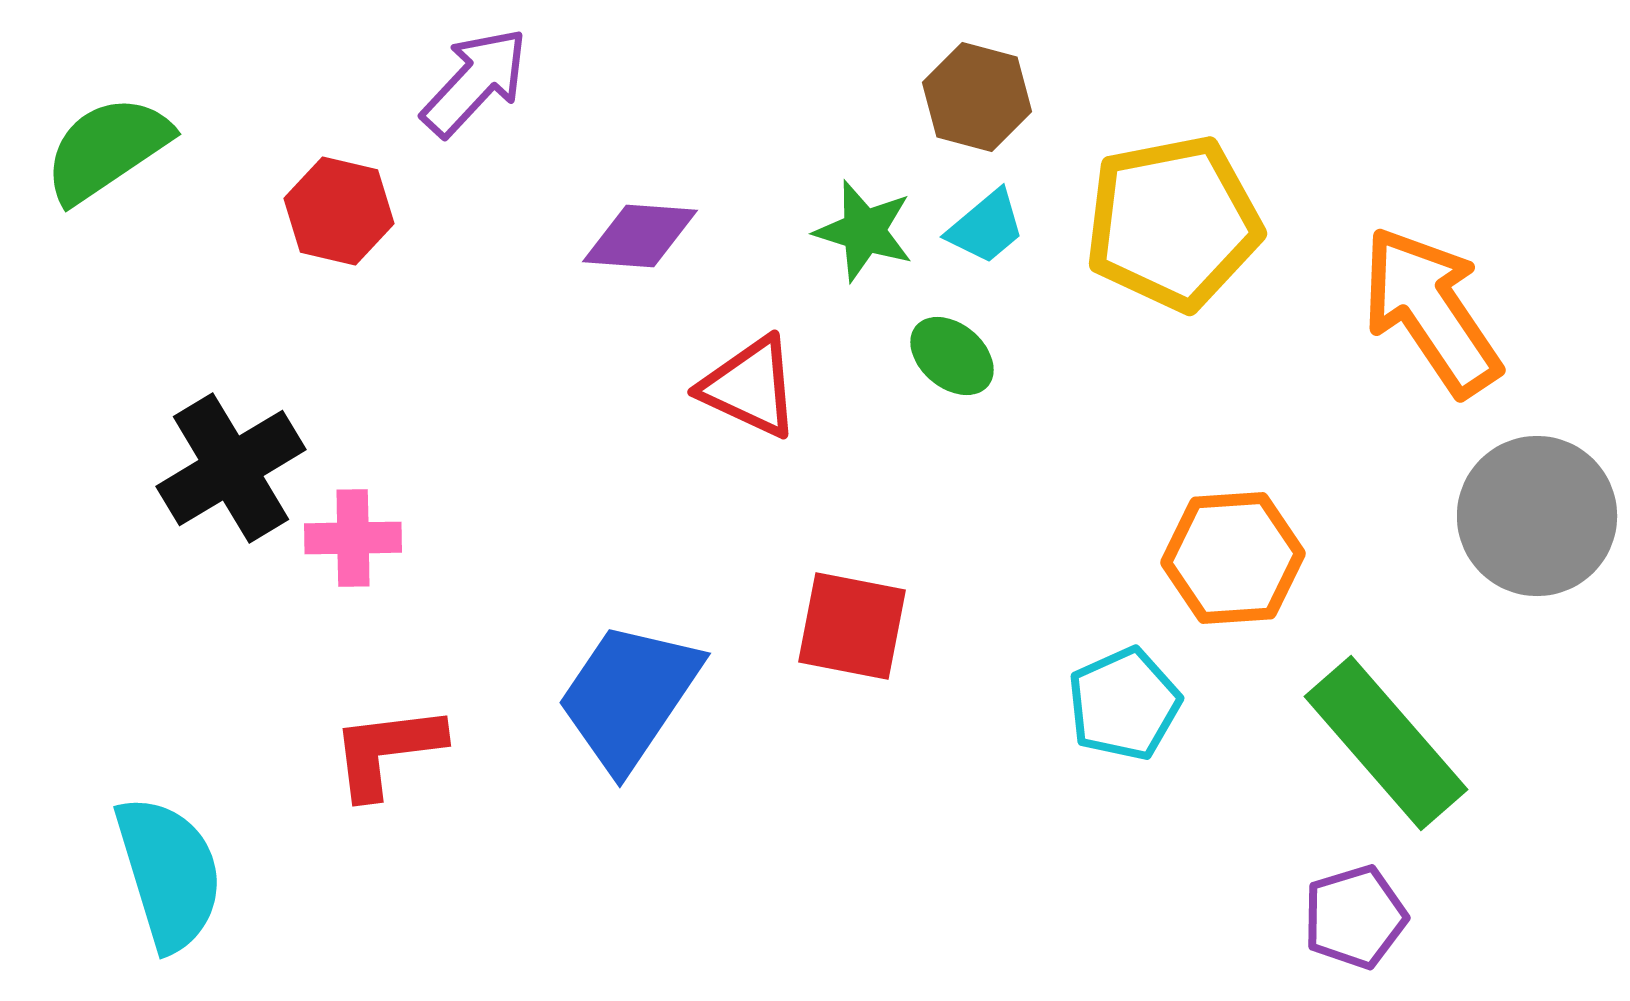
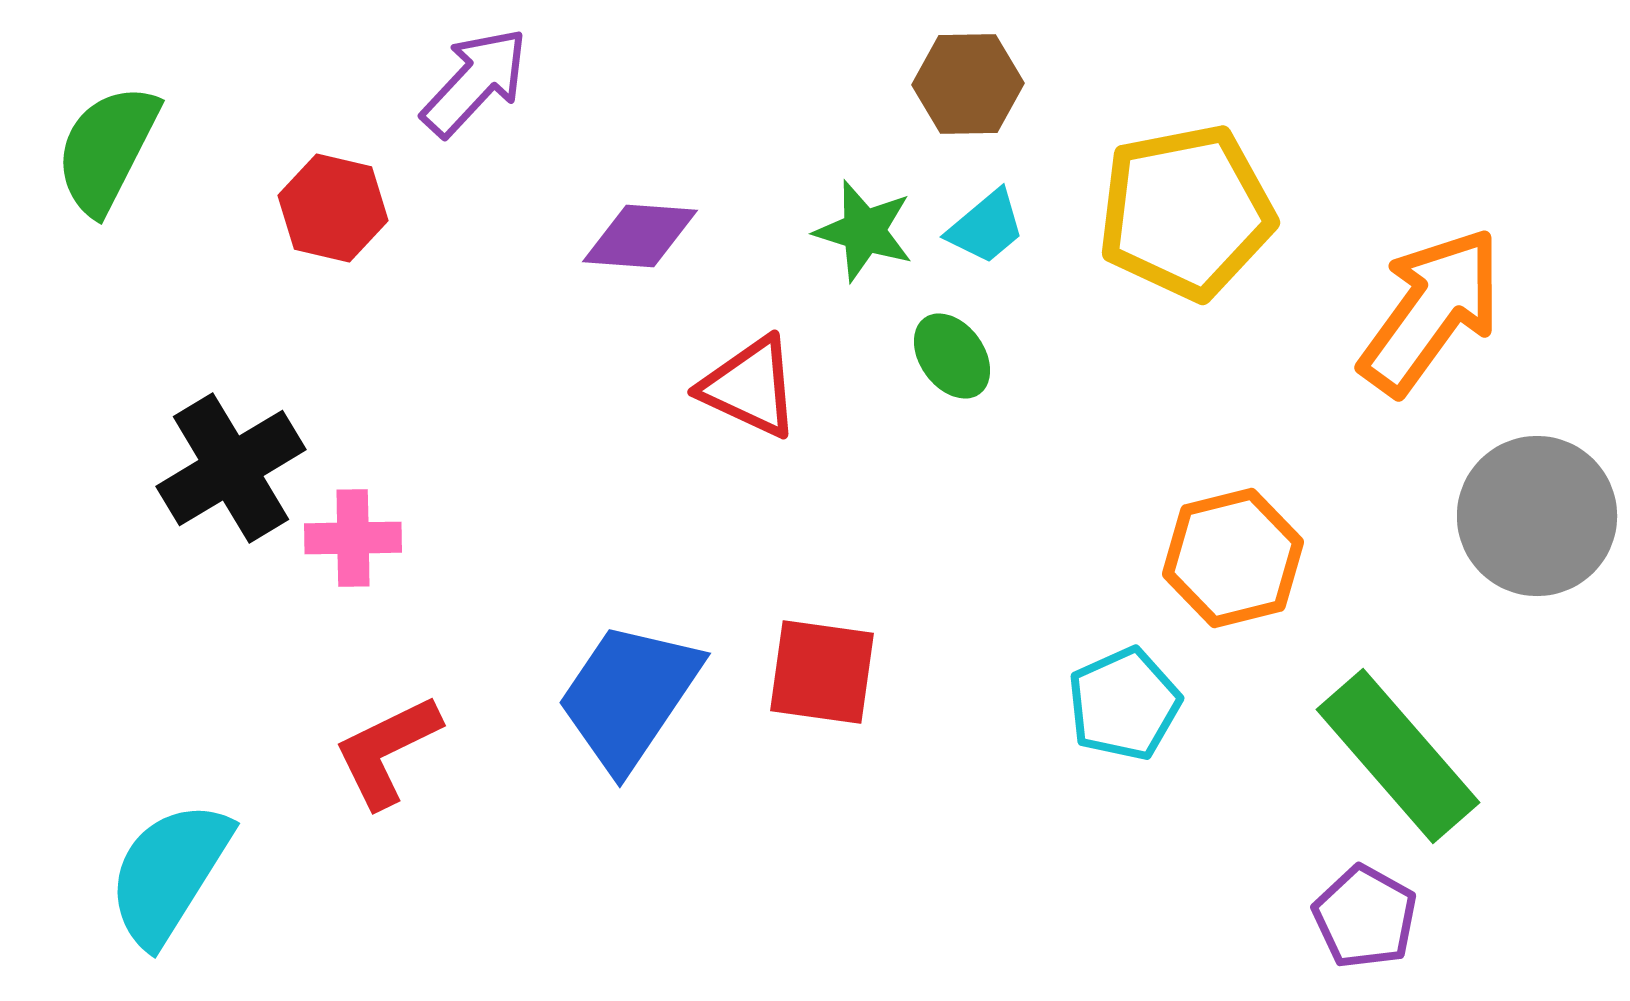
brown hexagon: moved 9 px left, 13 px up; rotated 16 degrees counterclockwise
green semicircle: rotated 29 degrees counterclockwise
red hexagon: moved 6 px left, 3 px up
yellow pentagon: moved 13 px right, 11 px up
orange arrow: rotated 70 degrees clockwise
green ellipse: rotated 14 degrees clockwise
orange hexagon: rotated 10 degrees counterclockwise
red square: moved 30 px left, 46 px down; rotated 3 degrees counterclockwise
green rectangle: moved 12 px right, 13 px down
red L-shape: rotated 19 degrees counterclockwise
cyan semicircle: rotated 131 degrees counterclockwise
purple pentagon: moved 10 px right; rotated 26 degrees counterclockwise
